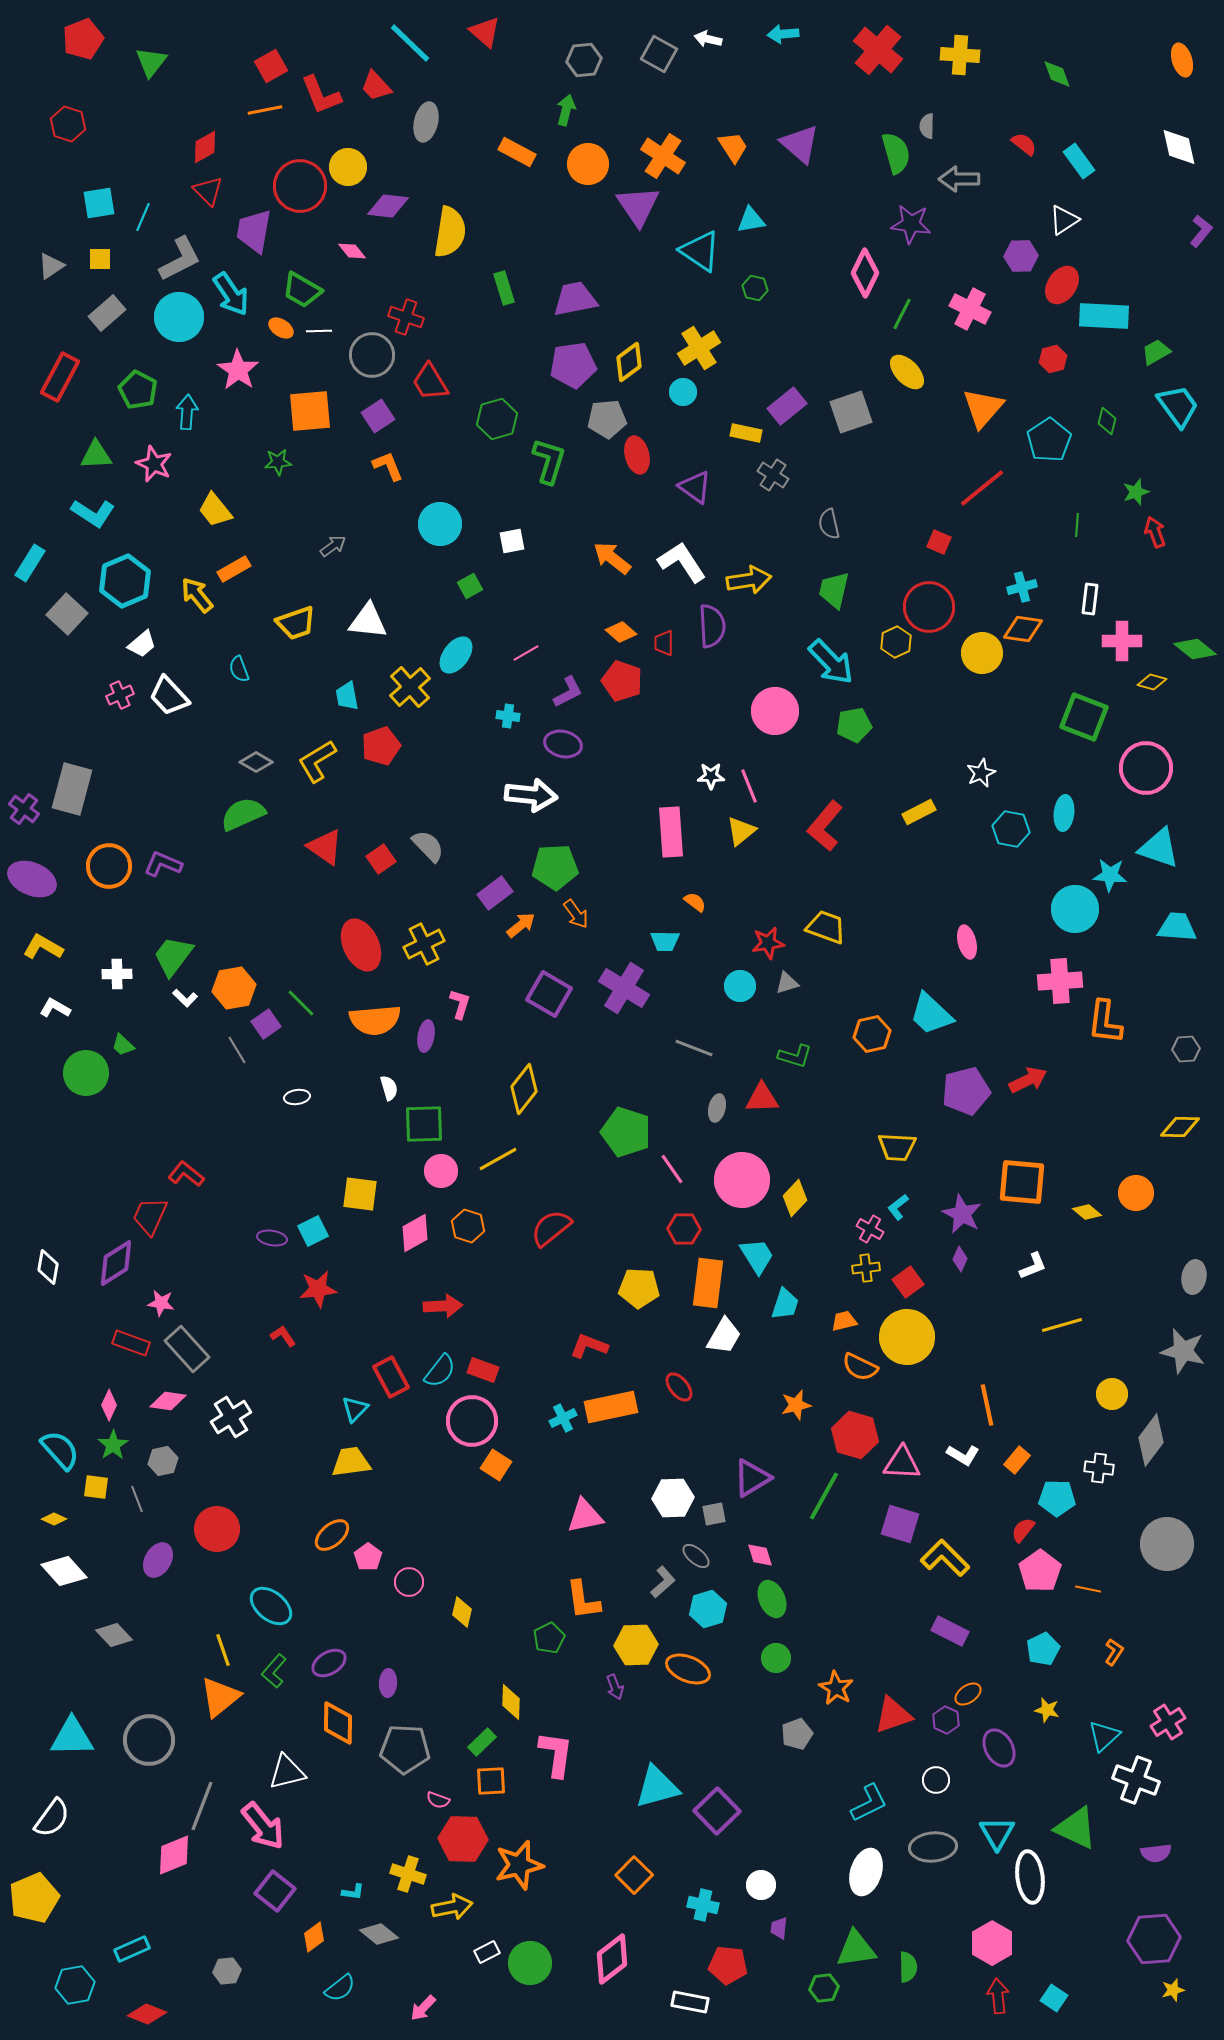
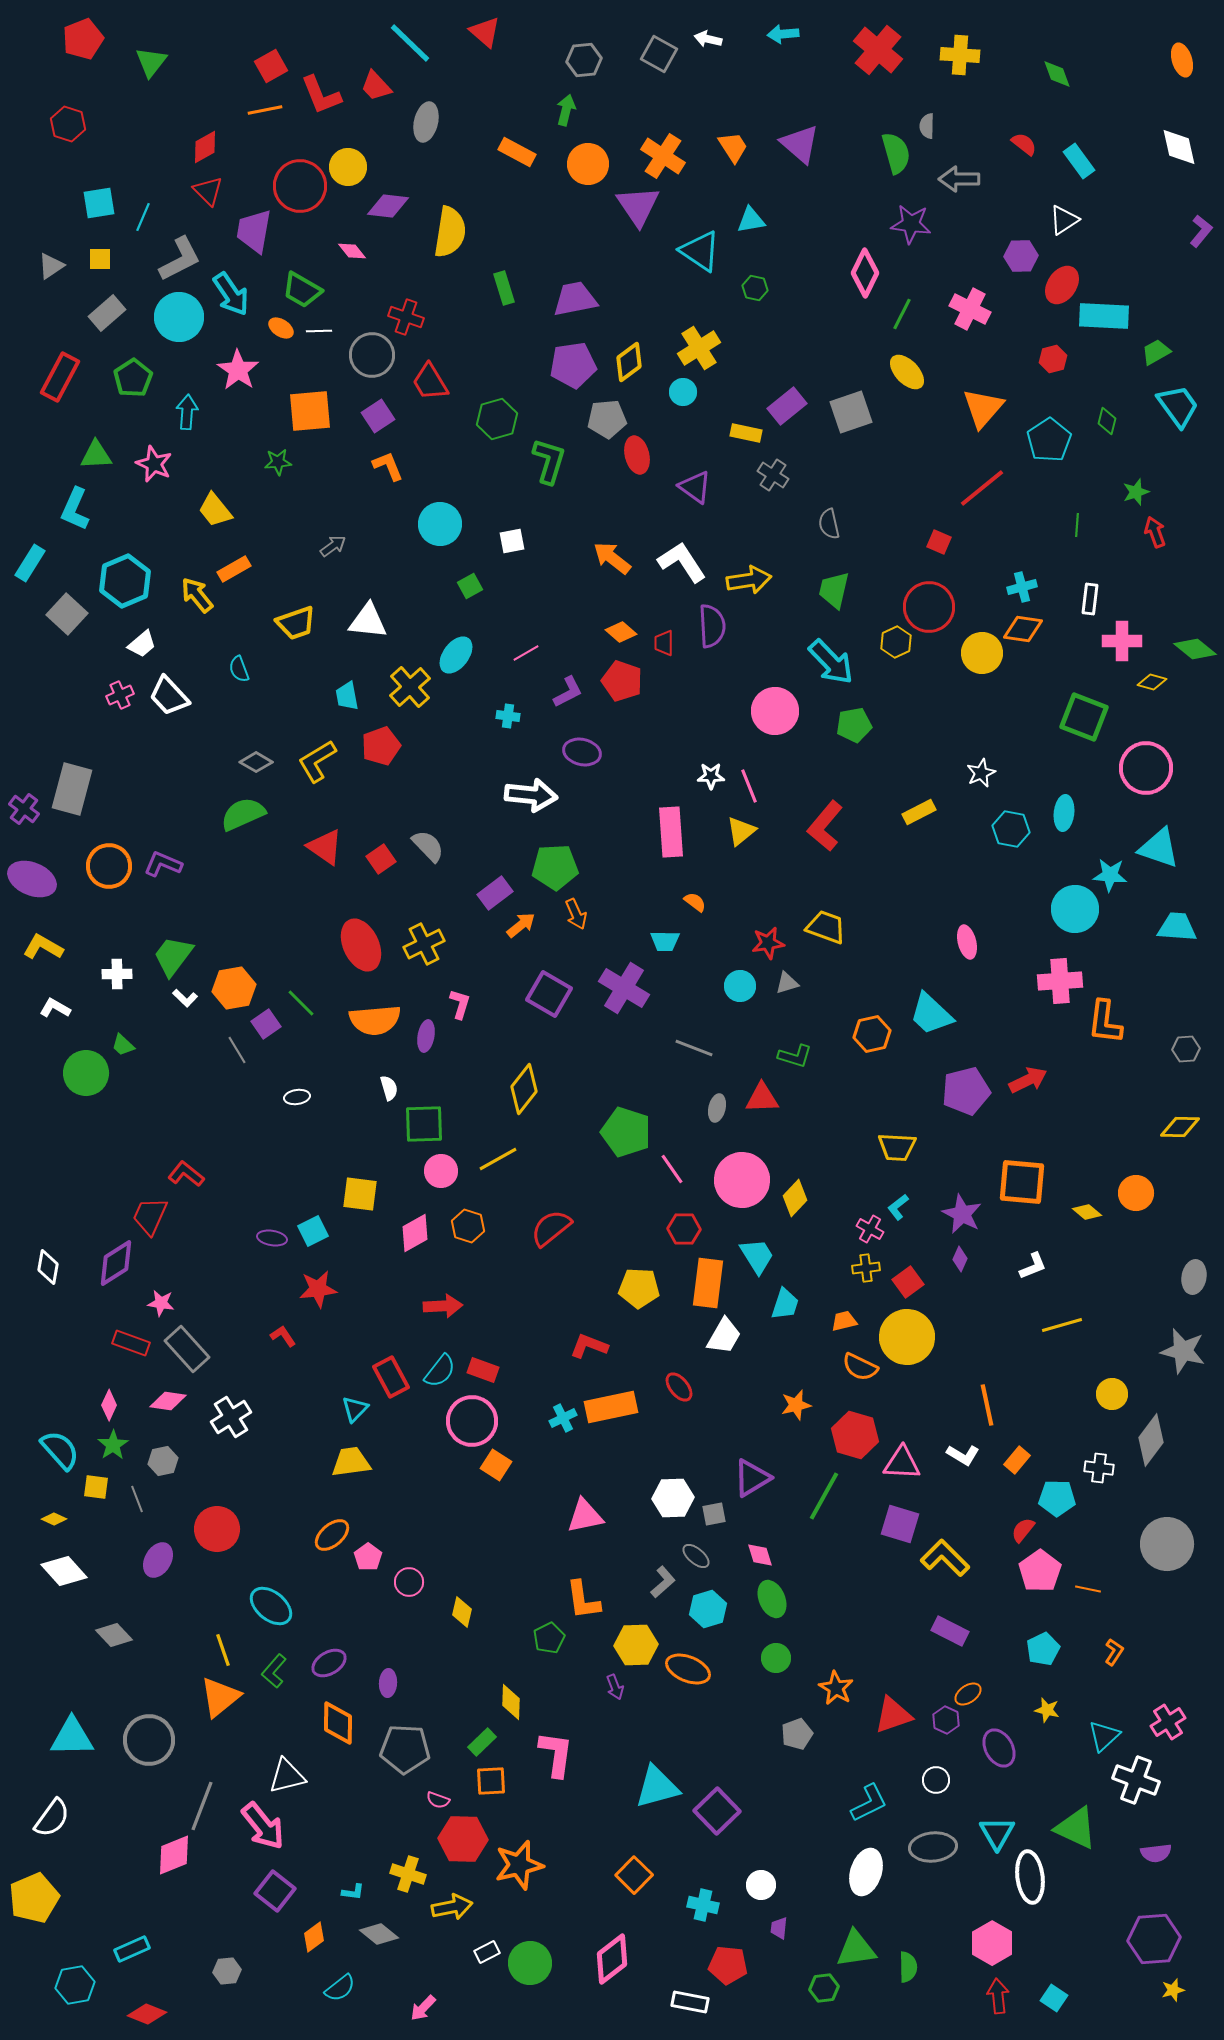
green pentagon at (138, 390): moved 5 px left, 12 px up; rotated 12 degrees clockwise
cyan L-shape at (93, 513): moved 18 px left, 4 px up; rotated 81 degrees clockwise
purple ellipse at (563, 744): moved 19 px right, 8 px down
orange arrow at (576, 914): rotated 12 degrees clockwise
white triangle at (287, 1772): moved 4 px down
